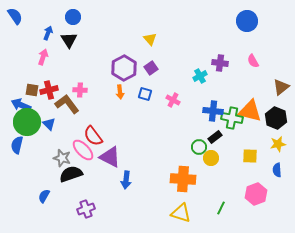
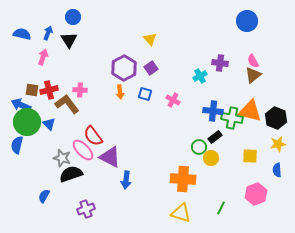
blue semicircle at (15, 16): moved 7 px right, 18 px down; rotated 42 degrees counterclockwise
brown triangle at (281, 87): moved 28 px left, 12 px up
